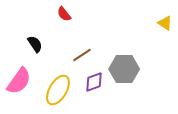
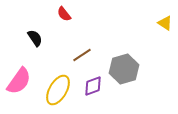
black semicircle: moved 6 px up
gray hexagon: rotated 16 degrees counterclockwise
purple diamond: moved 1 px left, 4 px down
